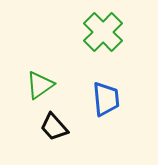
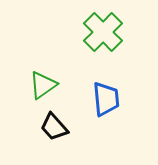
green triangle: moved 3 px right
